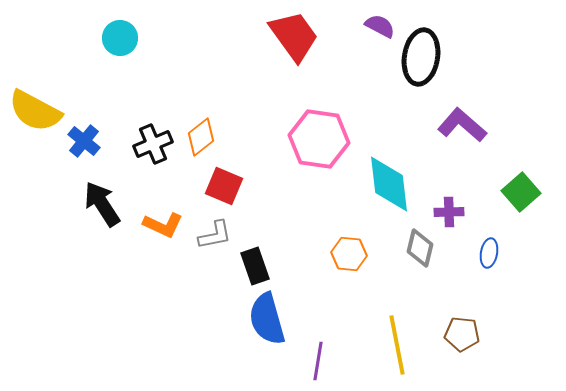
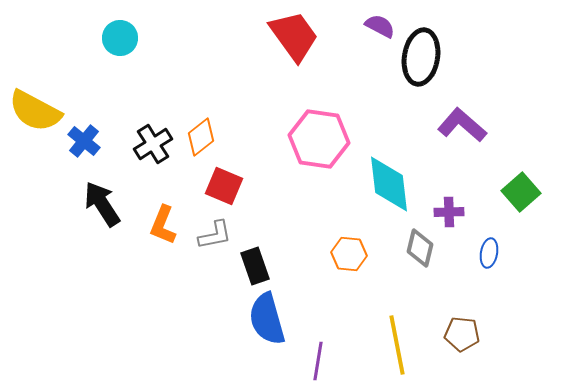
black cross: rotated 9 degrees counterclockwise
orange L-shape: rotated 87 degrees clockwise
